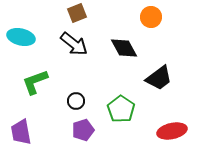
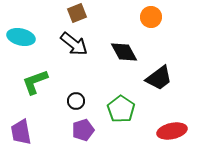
black diamond: moved 4 px down
